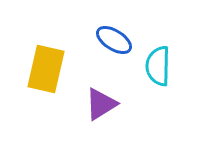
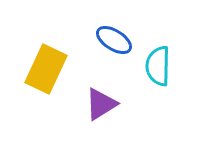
yellow rectangle: rotated 12 degrees clockwise
